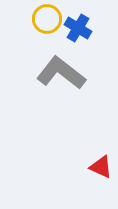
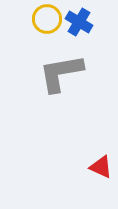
blue cross: moved 1 px right, 6 px up
gray L-shape: rotated 48 degrees counterclockwise
